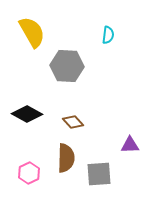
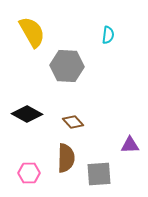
pink hexagon: rotated 25 degrees clockwise
